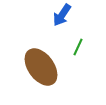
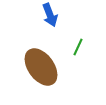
blue arrow: moved 12 px left; rotated 55 degrees counterclockwise
